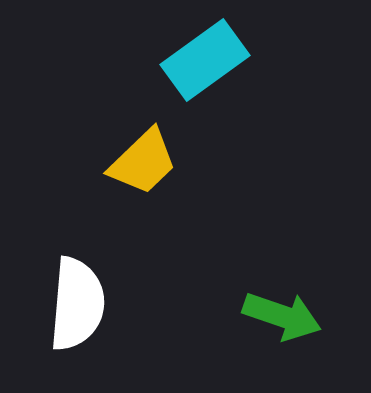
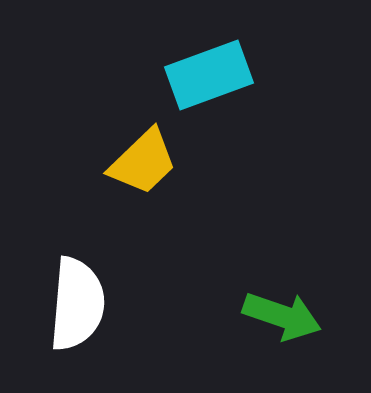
cyan rectangle: moved 4 px right, 15 px down; rotated 16 degrees clockwise
